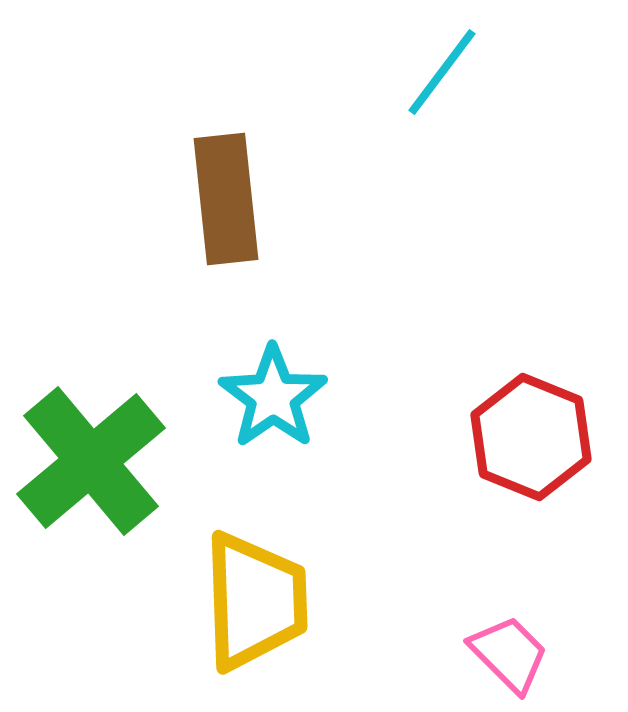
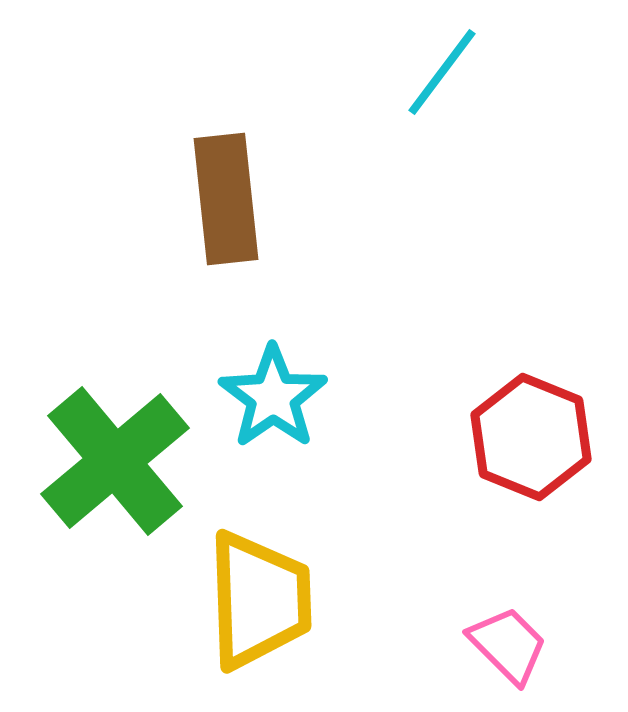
green cross: moved 24 px right
yellow trapezoid: moved 4 px right, 1 px up
pink trapezoid: moved 1 px left, 9 px up
